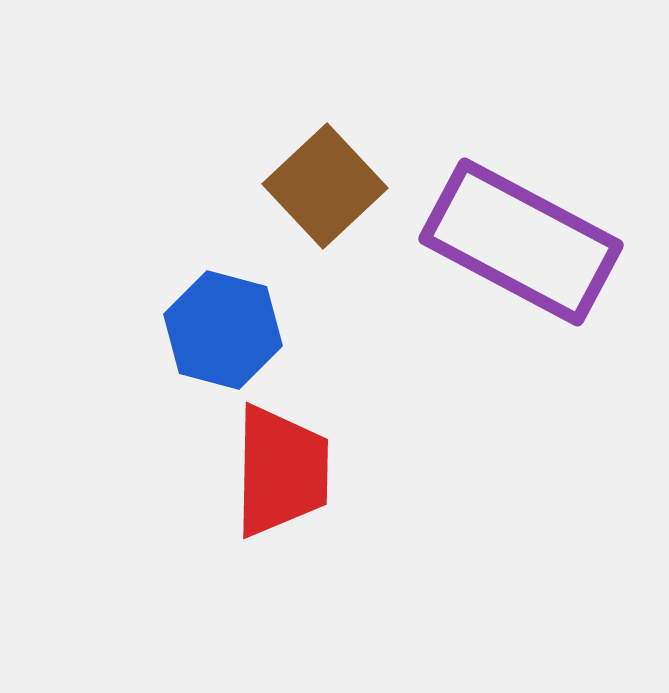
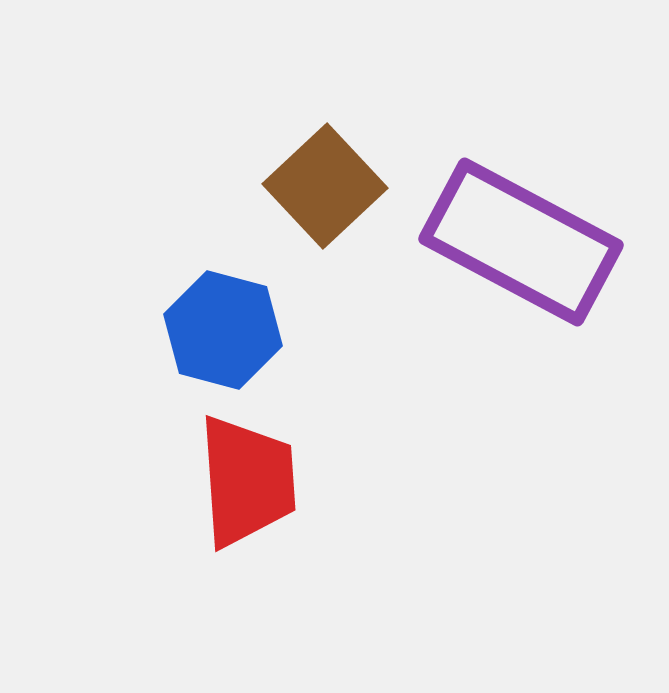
red trapezoid: moved 34 px left, 10 px down; rotated 5 degrees counterclockwise
